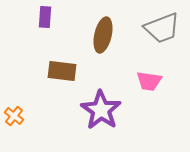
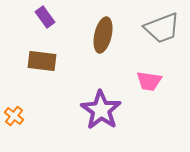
purple rectangle: rotated 40 degrees counterclockwise
brown rectangle: moved 20 px left, 10 px up
